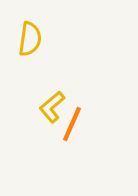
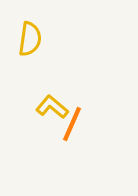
yellow L-shape: rotated 80 degrees clockwise
